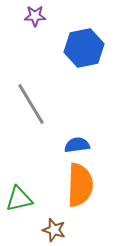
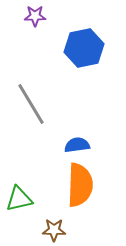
brown star: rotated 15 degrees counterclockwise
